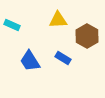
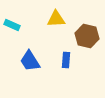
yellow triangle: moved 2 px left, 1 px up
brown hexagon: rotated 15 degrees counterclockwise
blue rectangle: moved 3 px right, 2 px down; rotated 63 degrees clockwise
